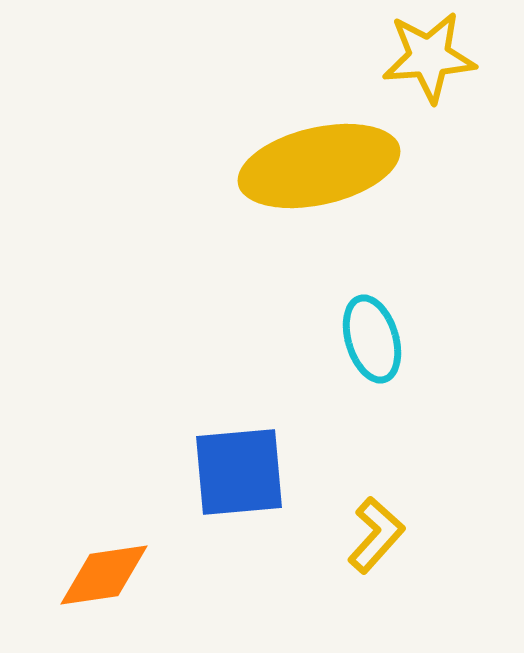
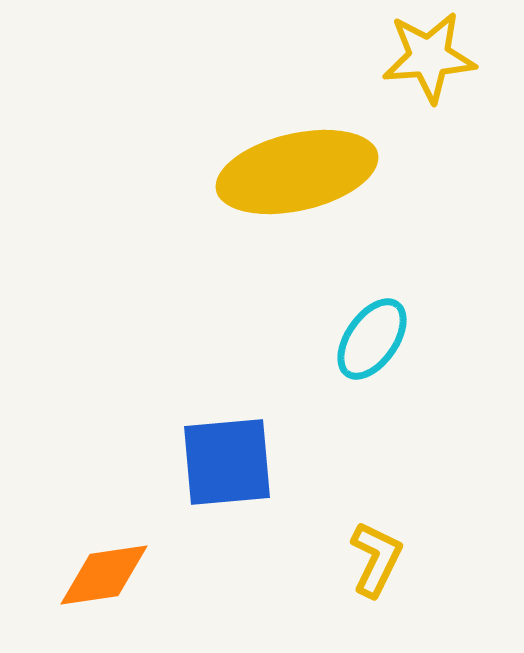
yellow ellipse: moved 22 px left, 6 px down
cyan ellipse: rotated 52 degrees clockwise
blue square: moved 12 px left, 10 px up
yellow L-shape: moved 24 px down; rotated 16 degrees counterclockwise
